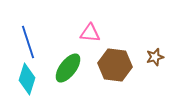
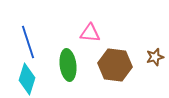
green ellipse: moved 3 px up; rotated 44 degrees counterclockwise
